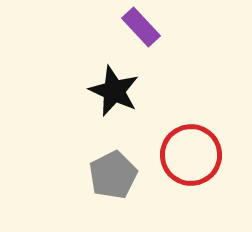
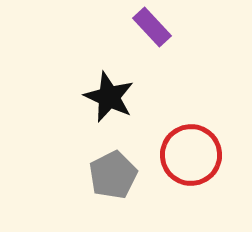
purple rectangle: moved 11 px right
black star: moved 5 px left, 6 px down
